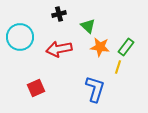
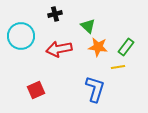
black cross: moved 4 px left
cyan circle: moved 1 px right, 1 px up
orange star: moved 2 px left
yellow line: rotated 64 degrees clockwise
red square: moved 2 px down
